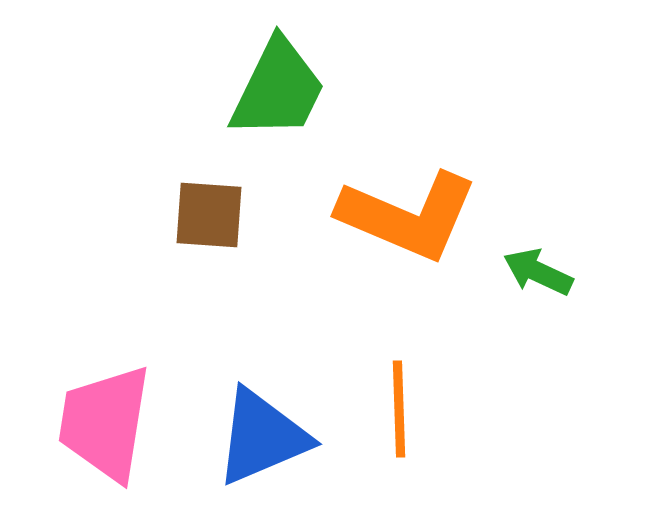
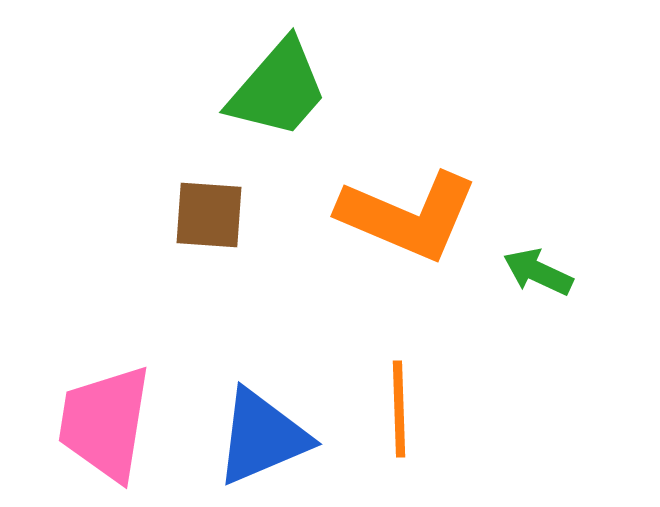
green trapezoid: rotated 15 degrees clockwise
